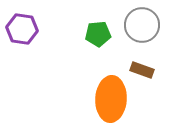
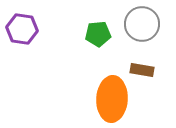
gray circle: moved 1 px up
brown rectangle: rotated 10 degrees counterclockwise
orange ellipse: moved 1 px right
